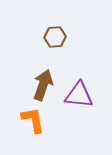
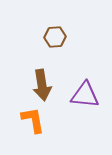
brown arrow: moved 1 px left; rotated 152 degrees clockwise
purple triangle: moved 6 px right
